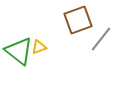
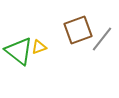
brown square: moved 10 px down
gray line: moved 1 px right
